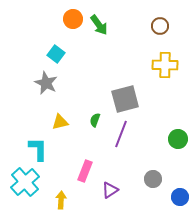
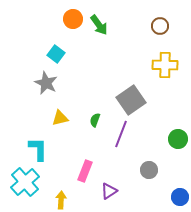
gray square: moved 6 px right, 1 px down; rotated 20 degrees counterclockwise
yellow triangle: moved 4 px up
gray circle: moved 4 px left, 9 px up
purple triangle: moved 1 px left, 1 px down
